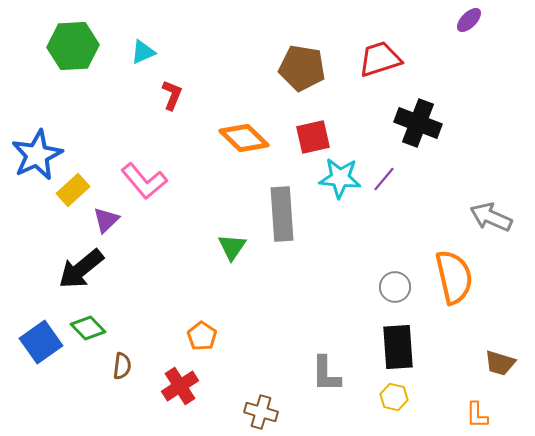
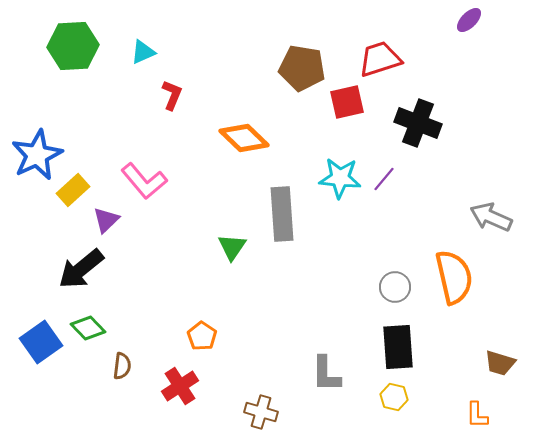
red square: moved 34 px right, 35 px up
